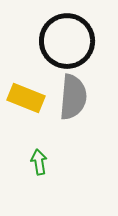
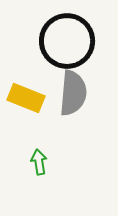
gray semicircle: moved 4 px up
